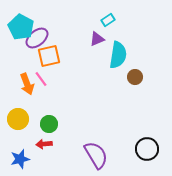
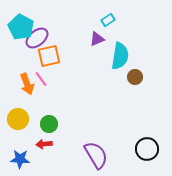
cyan semicircle: moved 2 px right, 1 px down
blue star: rotated 18 degrees clockwise
